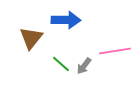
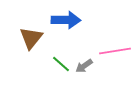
gray arrow: rotated 18 degrees clockwise
